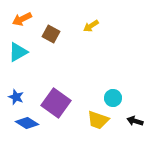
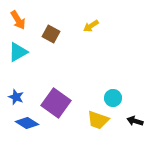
orange arrow: moved 4 px left, 1 px down; rotated 96 degrees counterclockwise
